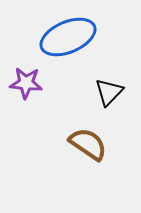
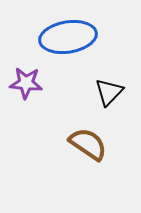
blue ellipse: rotated 14 degrees clockwise
